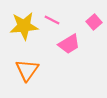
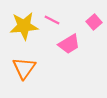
orange triangle: moved 3 px left, 2 px up
